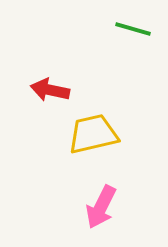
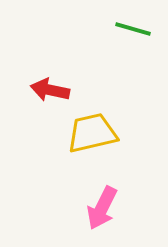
yellow trapezoid: moved 1 px left, 1 px up
pink arrow: moved 1 px right, 1 px down
